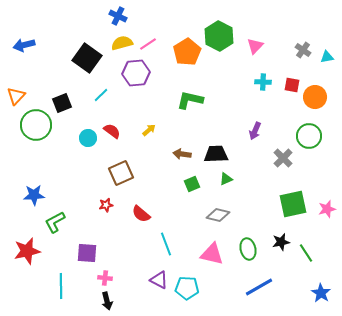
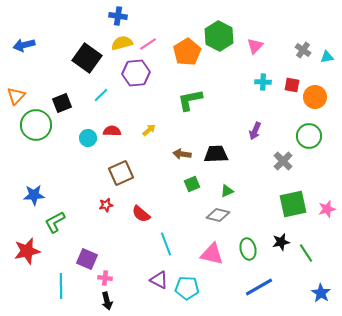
blue cross at (118, 16): rotated 18 degrees counterclockwise
green L-shape at (190, 100): rotated 24 degrees counterclockwise
red semicircle at (112, 131): rotated 36 degrees counterclockwise
gray cross at (283, 158): moved 3 px down
green triangle at (226, 179): moved 1 px right, 12 px down
purple square at (87, 253): moved 6 px down; rotated 20 degrees clockwise
